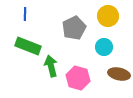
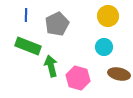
blue line: moved 1 px right, 1 px down
gray pentagon: moved 17 px left, 4 px up
